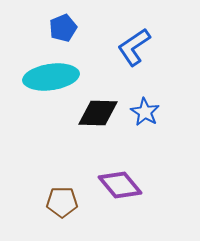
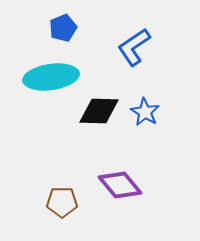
black diamond: moved 1 px right, 2 px up
